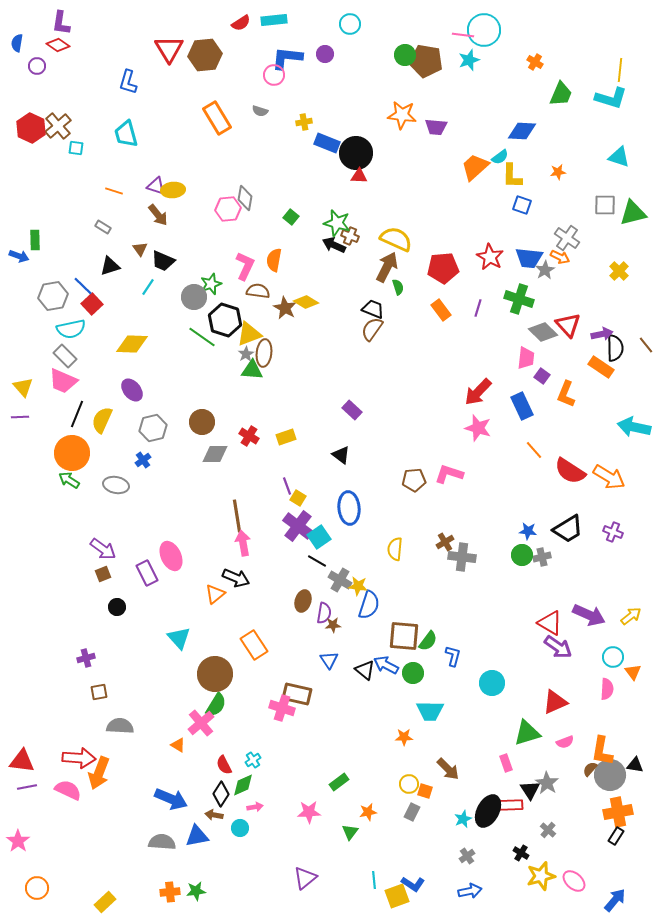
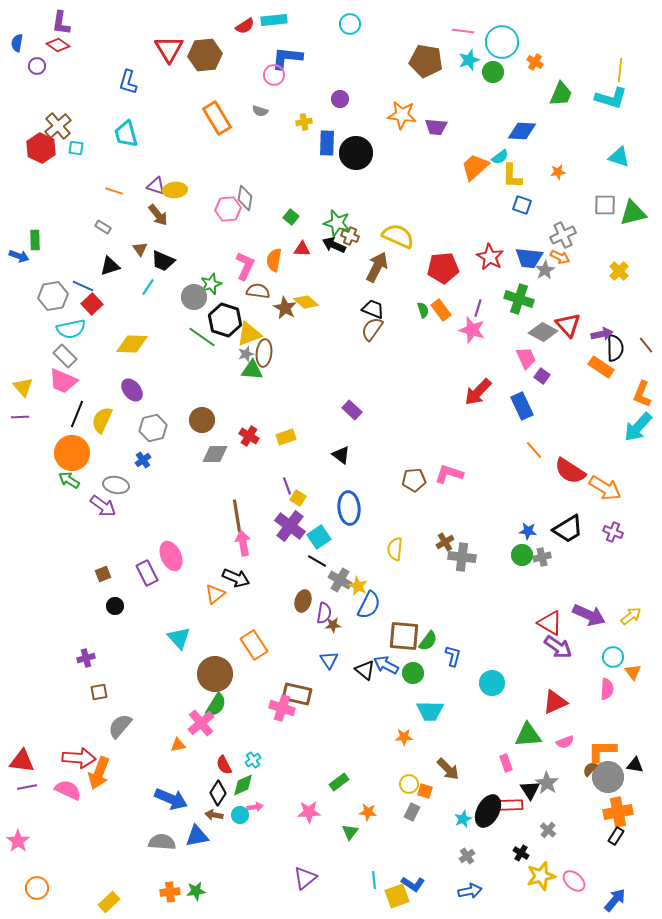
red semicircle at (241, 23): moved 4 px right, 3 px down
cyan circle at (484, 30): moved 18 px right, 12 px down
pink line at (463, 35): moved 4 px up
purple circle at (325, 54): moved 15 px right, 45 px down
green circle at (405, 55): moved 88 px right, 17 px down
red hexagon at (31, 128): moved 10 px right, 20 px down
blue rectangle at (327, 143): rotated 70 degrees clockwise
red triangle at (359, 176): moved 57 px left, 73 px down
yellow ellipse at (173, 190): moved 2 px right
gray cross at (567, 238): moved 4 px left, 3 px up; rotated 30 degrees clockwise
yellow semicircle at (396, 239): moved 2 px right, 3 px up
brown arrow at (387, 267): moved 10 px left
blue line at (83, 286): rotated 20 degrees counterclockwise
green semicircle at (398, 287): moved 25 px right, 23 px down
yellow diamond at (306, 302): rotated 10 degrees clockwise
gray diamond at (543, 332): rotated 16 degrees counterclockwise
gray star at (246, 354): rotated 14 degrees clockwise
pink trapezoid at (526, 358): rotated 30 degrees counterclockwise
orange L-shape at (566, 394): moved 76 px right
brown circle at (202, 422): moved 2 px up
cyan arrow at (634, 427): moved 4 px right; rotated 60 degrees counterclockwise
pink star at (478, 428): moved 6 px left, 98 px up
orange arrow at (609, 477): moved 4 px left, 11 px down
purple cross at (298, 526): moved 8 px left
purple arrow at (103, 549): moved 43 px up
yellow star at (358, 586): rotated 18 degrees clockwise
blue semicircle at (369, 605): rotated 8 degrees clockwise
black circle at (117, 607): moved 2 px left, 1 px up
gray semicircle at (120, 726): rotated 52 degrees counterclockwise
green triangle at (527, 733): moved 1 px right, 2 px down; rotated 12 degrees clockwise
orange triangle at (178, 745): rotated 42 degrees counterclockwise
orange L-shape at (602, 751): rotated 80 degrees clockwise
gray circle at (610, 775): moved 2 px left, 2 px down
black diamond at (221, 794): moved 3 px left, 1 px up
orange star at (368, 812): rotated 18 degrees clockwise
cyan circle at (240, 828): moved 13 px up
yellow rectangle at (105, 902): moved 4 px right
